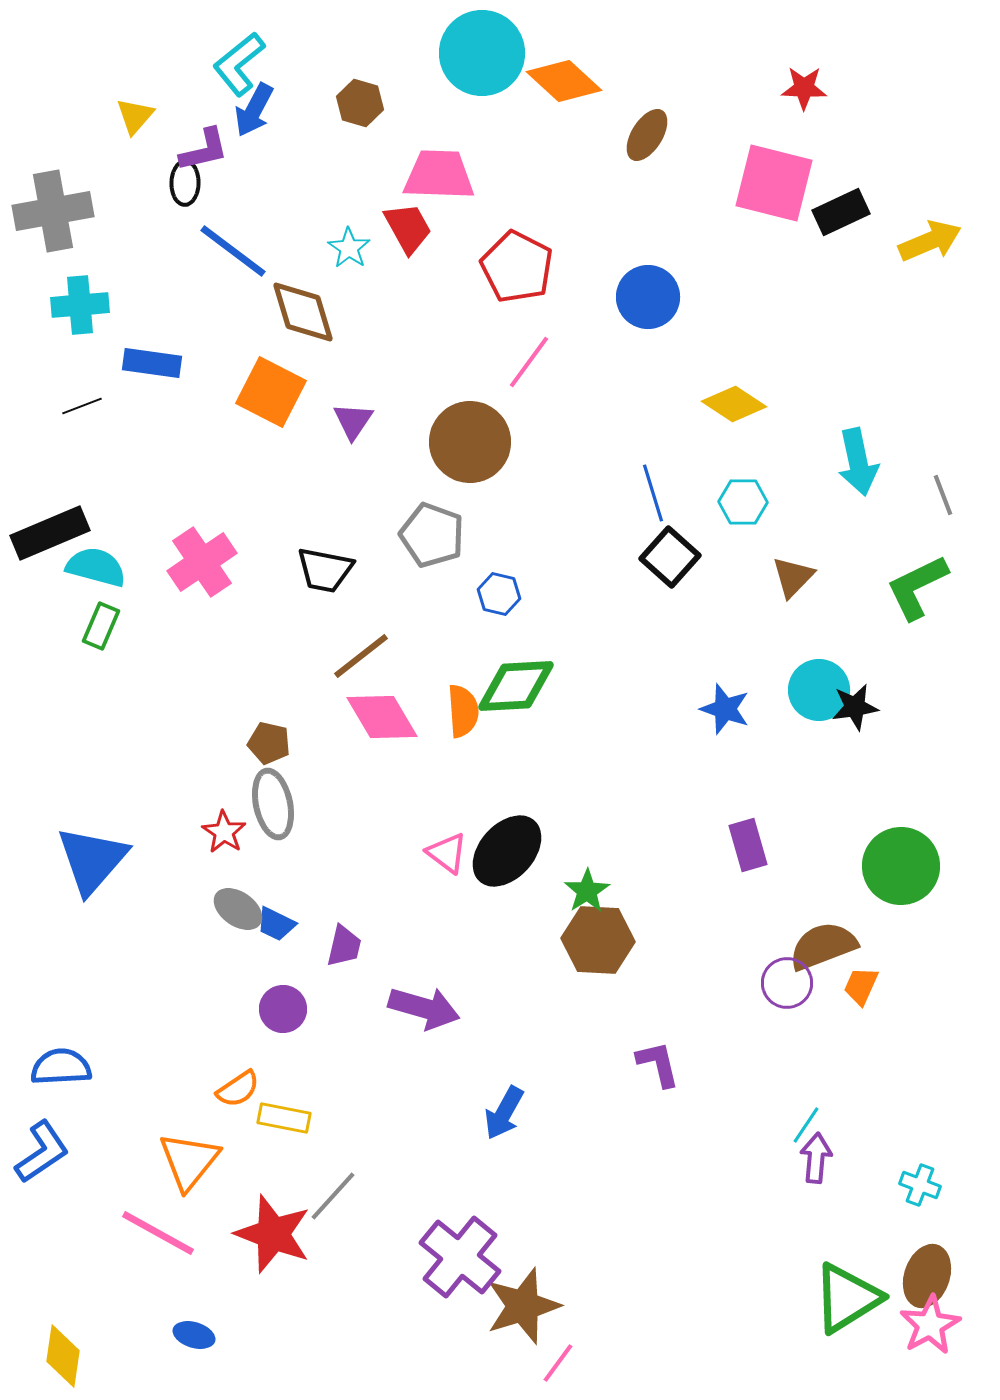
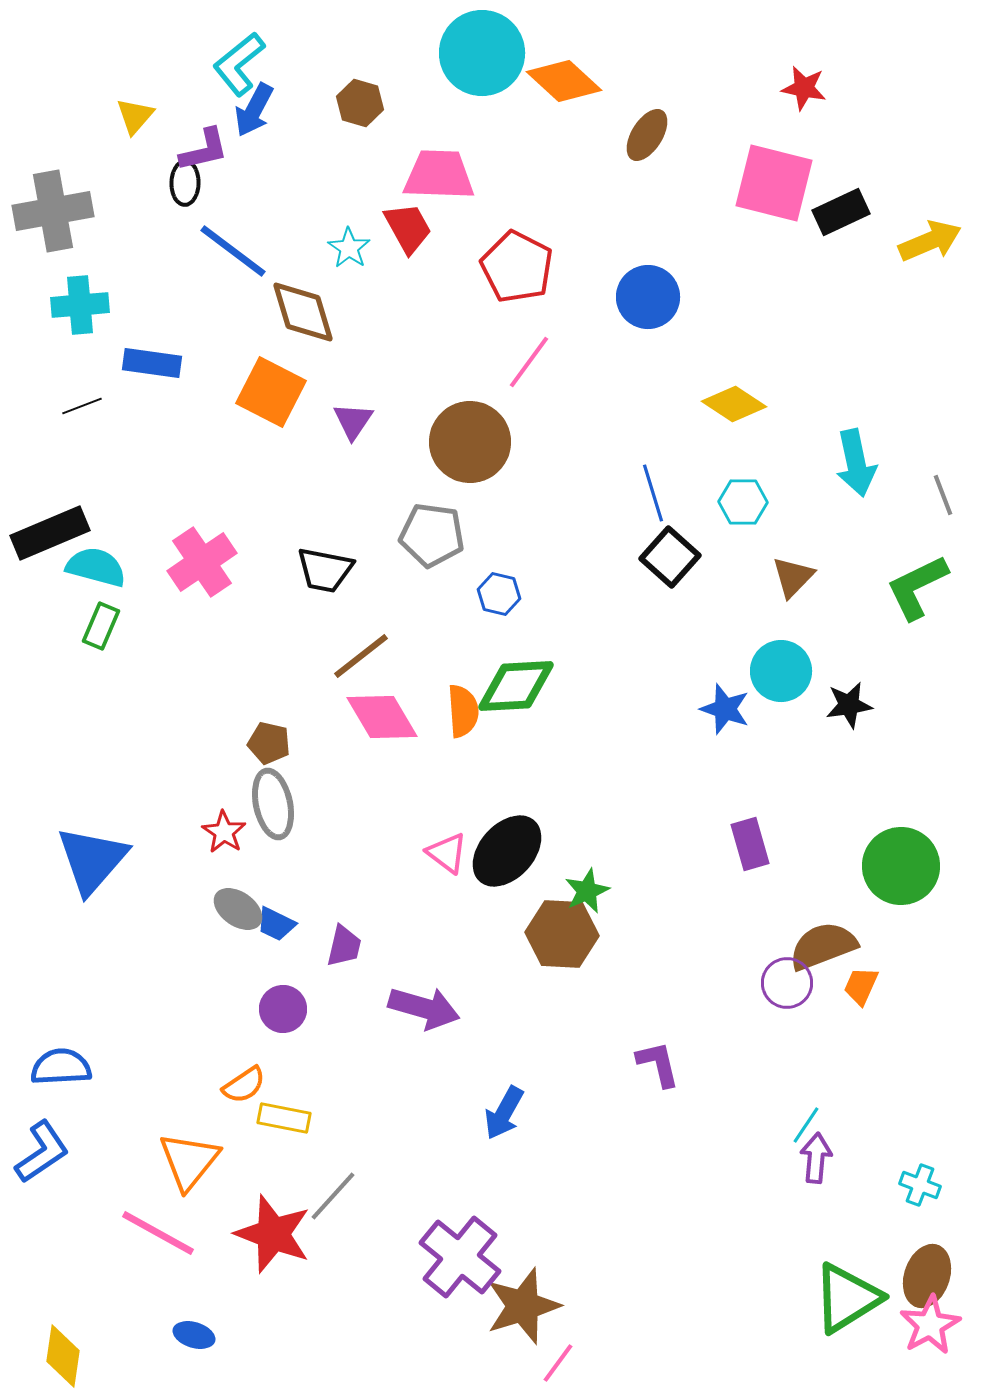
red star at (804, 88): rotated 9 degrees clockwise
cyan arrow at (858, 462): moved 2 px left, 1 px down
gray pentagon at (432, 535): rotated 12 degrees counterclockwise
cyan circle at (819, 690): moved 38 px left, 19 px up
black star at (855, 707): moved 6 px left, 2 px up
purple rectangle at (748, 845): moved 2 px right, 1 px up
green star at (587, 891): rotated 9 degrees clockwise
brown hexagon at (598, 940): moved 36 px left, 6 px up
orange semicircle at (238, 1089): moved 6 px right, 4 px up
